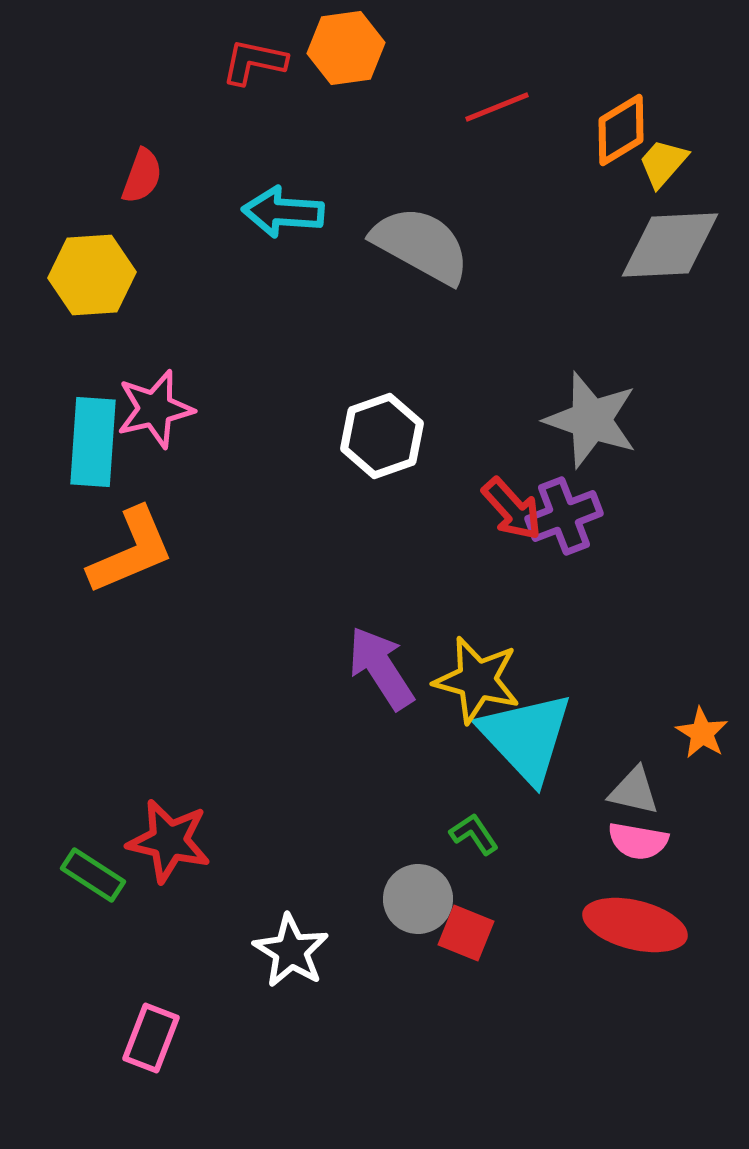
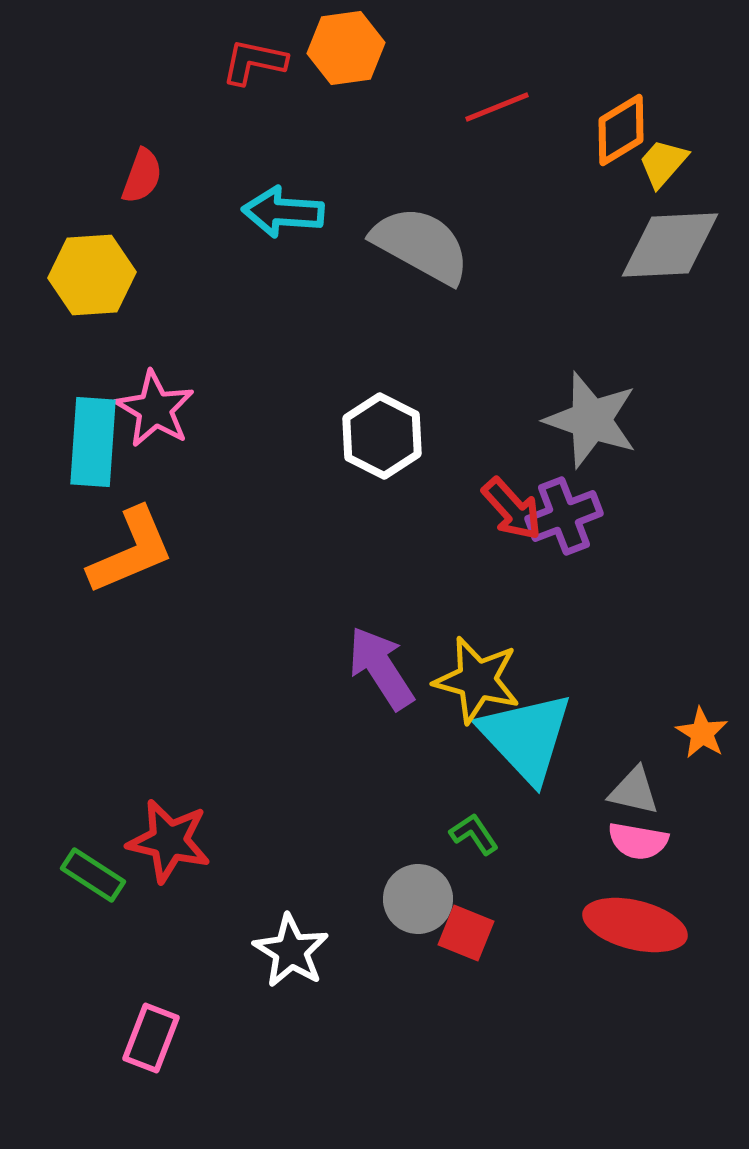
pink star: rotated 28 degrees counterclockwise
white hexagon: rotated 14 degrees counterclockwise
